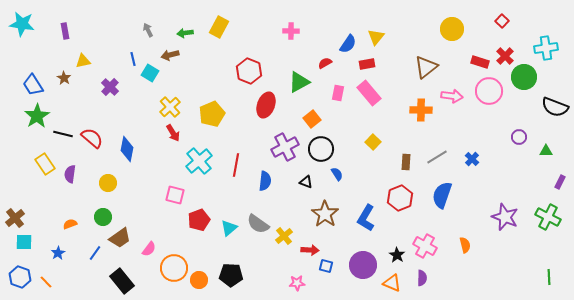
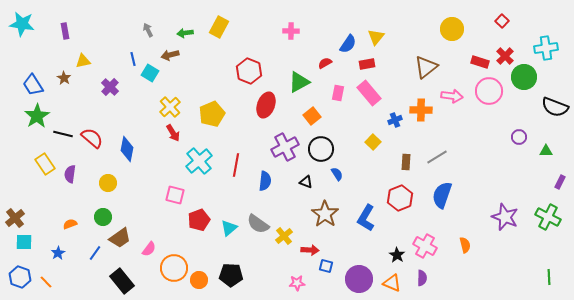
orange square at (312, 119): moved 3 px up
blue cross at (472, 159): moved 77 px left, 39 px up; rotated 24 degrees clockwise
purple circle at (363, 265): moved 4 px left, 14 px down
